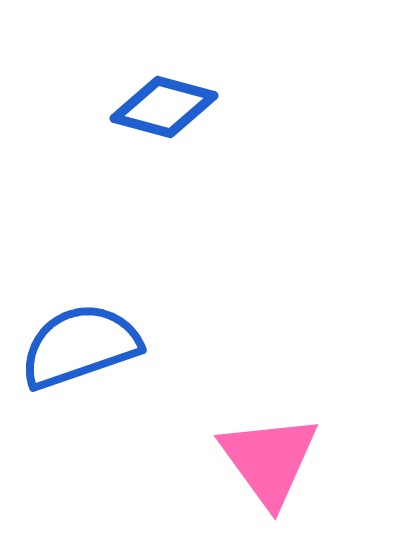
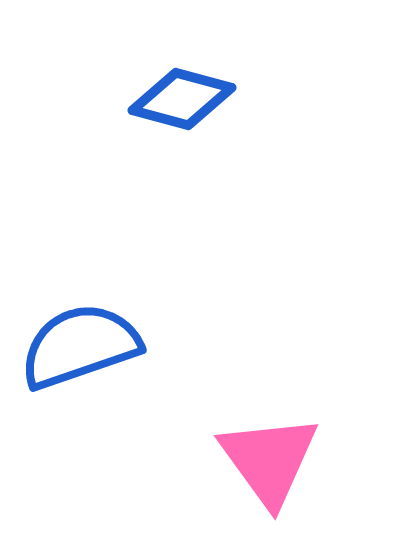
blue diamond: moved 18 px right, 8 px up
